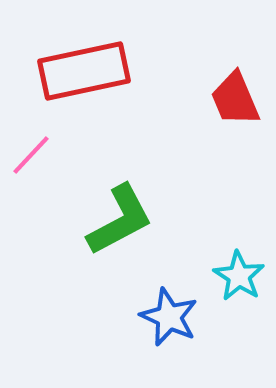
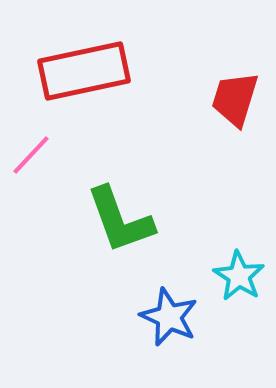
red trapezoid: rotated 40 degrees clockwise
green L-shape: rotated 98 degrees clockwise
